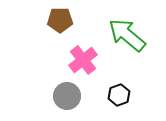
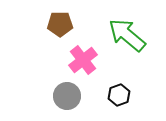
brown pentagon: moved 4 px down
